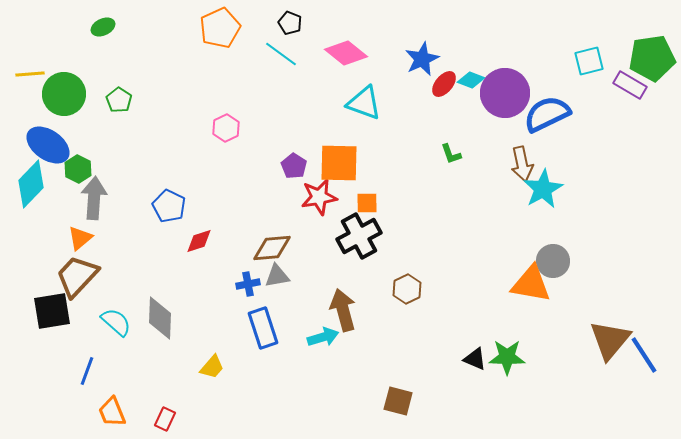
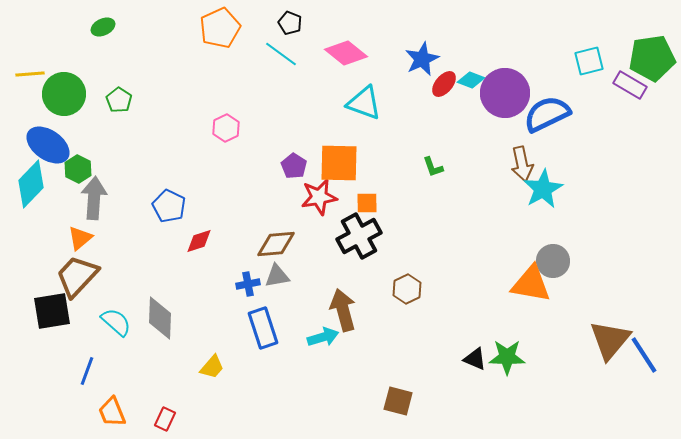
green L-shape at (451, 154): moved 18 px left, 13 px down
brown diamond at (272, 248): moved 4 px right, 4 px up
